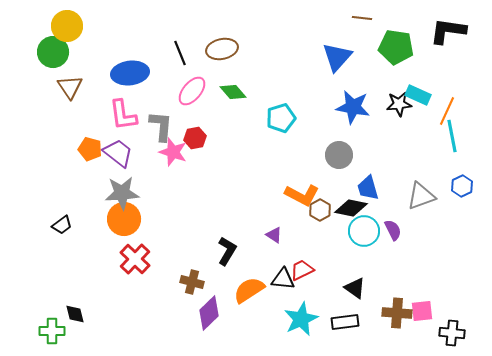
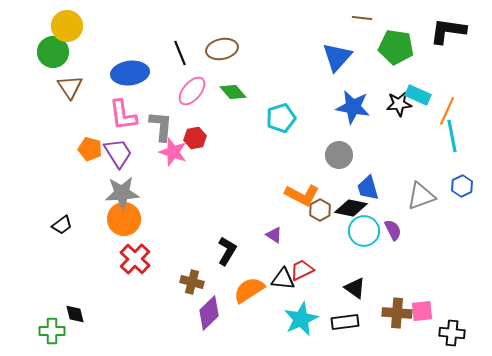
purple trapezoid at (118, 153): rotated 20 degrees clockwise
